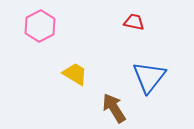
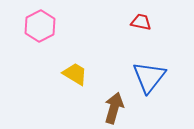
red trapezoid: moved 7 px right
brown arrow: rotated 48 degrees clockwise
